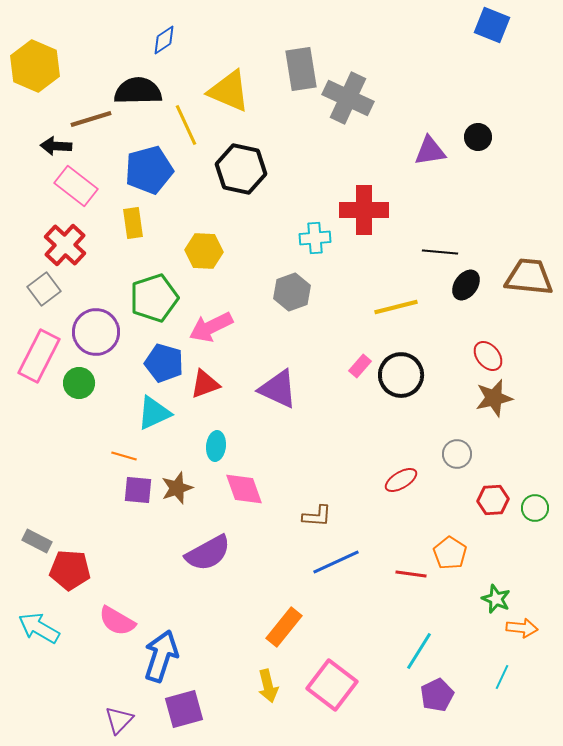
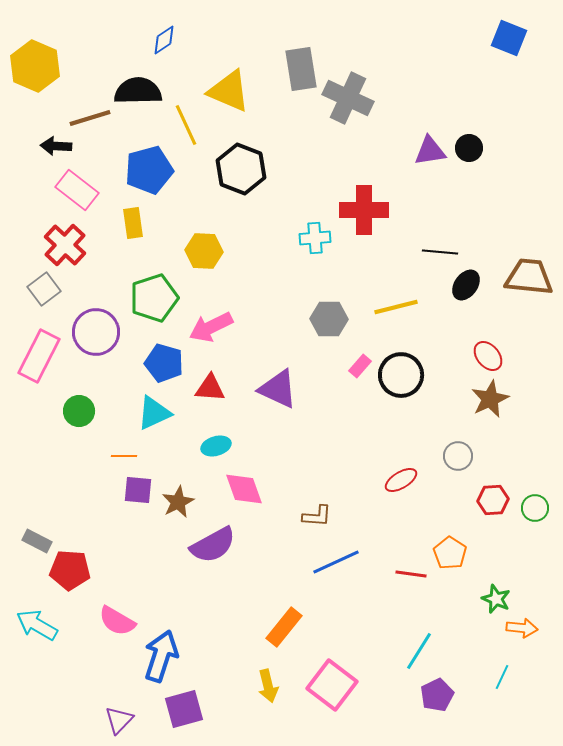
blue square at (492, 25): moved 17 px right, 13 px down
brown line at (91, 119): moved 1 px left, 1 px up
black circle at (478, 137): moved 9 px left, 11 px down
black hexagon at (241, 169): rotated 9 degrees clockwise
pink rectangle at (76, 186): moved 1 px right, 4 px down
gray hexagon at (292, 292): moved 37 px right, 27 px down; rotated 21 degrees clockwise
green circle at (79, 383): moved 28 px down
red triangle at (205, 384): moved 5 px right, 4 px down; rotated 24 degrees clockwise
brown star at (494, 398): moved 4 px left, 1 px down; rotated 12 degrees counterclockwise
cyan ellipse at (216, 446): rotated 68 degrees clockwise
gray circle at (457, 454): moved 1 px right, 2 px down
orange line at (124, 456): rotated 15 degrees counterclockwise
brown star at (177, 488): moved 1 px right, 14 px down; rotated 8 degrees counterclockwise
purple semicircle at (208, 553): moved 5 px right, 8 px up
cyan arrow at (39, 628): moved 2 px left, 3 px up
